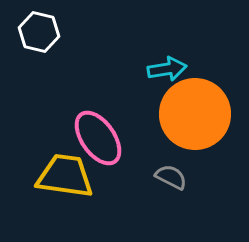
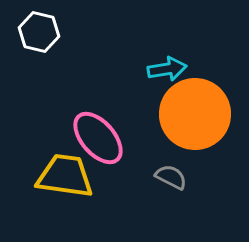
pink ellipse: rotated 6 degrees counterclockwise
